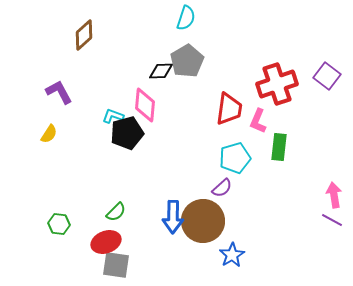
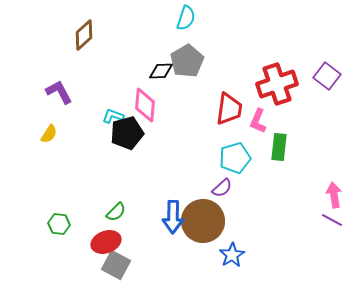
gray square: rotated 20 degrees clockwise
